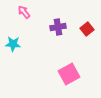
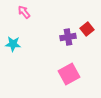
purple cross: moved 10 px right, 10 px down
